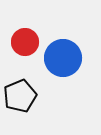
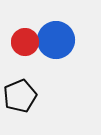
blue circle: moved 7 px left, 18 px up
